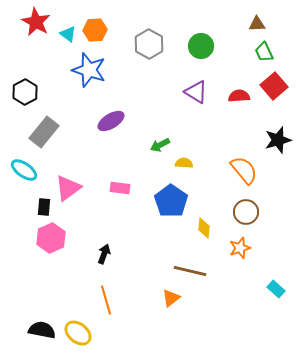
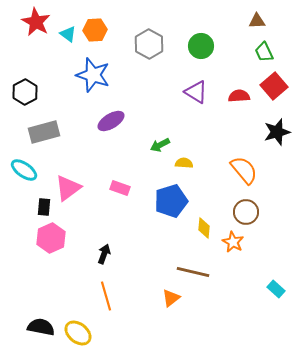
brown triangle: moved 3 px up
blue star: moved 4 px right, 5 px down
gray rectangle: rotated 36 degrees clockwise
black star: moved 1 px left, 8 px up
pink rectangle: rotated 12 degrees clockwise
blue pentagon: rotated 20 degrees clockwise
orange star: moved 7 px left, 6 px up; rotated 25 degrees counterclockwise
brown line: moved 3 px right, 1 px down
orange line: moved 4 px up
black semicircle: moved 1 px left, 3 px up
